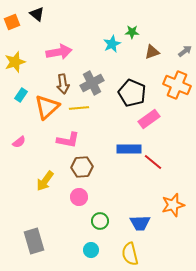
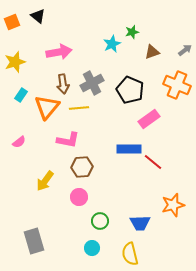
black triangle: moved 1 px right, 2 px down
green star: rotated 16 degrees counterclockwise
gray arrow: moved 1 px up
black pentagon: moved 2 px left, 3 px up
orange triangle: rotated 8 degrees counterclockwise
cyan circle: moved 1 px right, 2 px up
